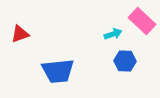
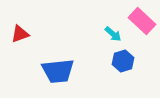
cyan arrow: rotated 60 degrees clockwise
blue hexagon: moved 2 px left; rotated 20 degrees counterclockwise
